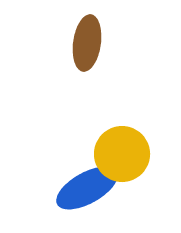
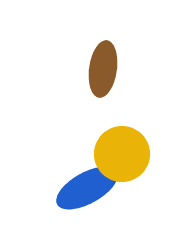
brown ellipse: moved 16 px right, 26 px down
